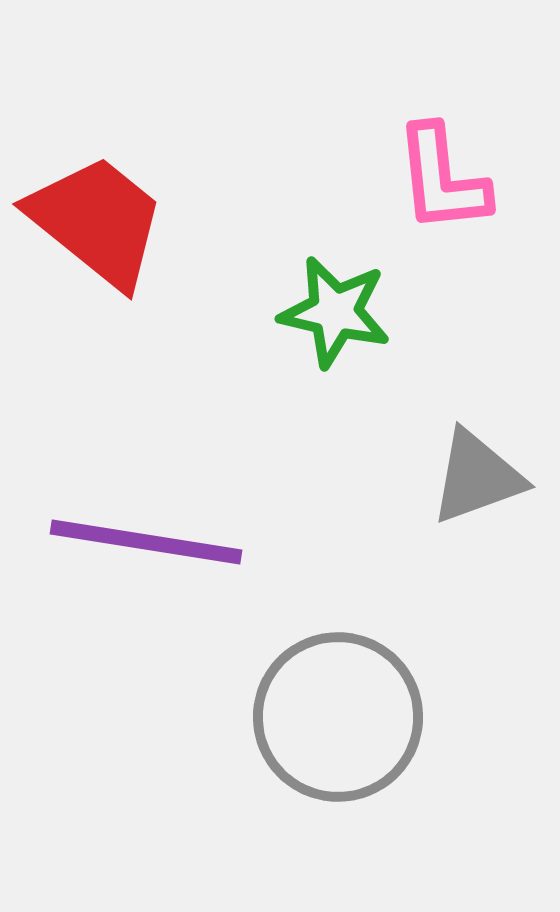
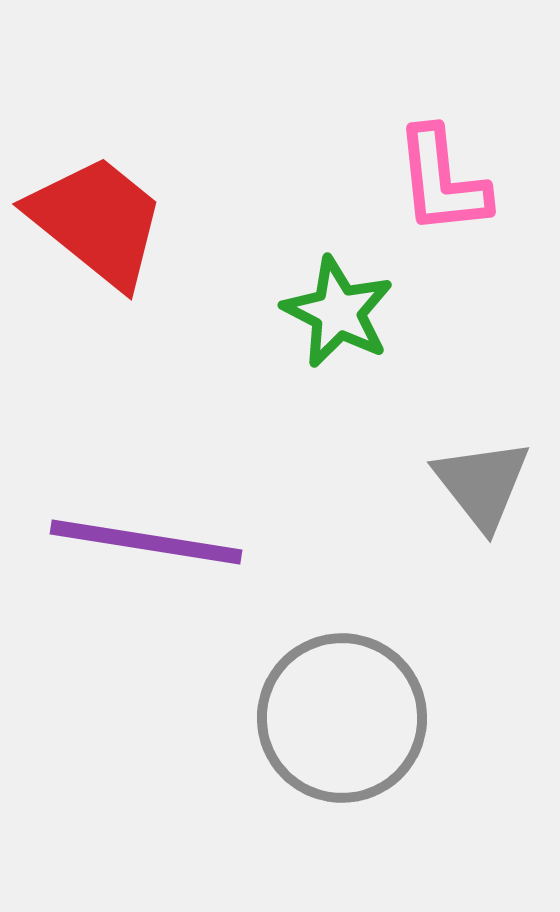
pink L-shape: moved 2 px down
green star: moved 3 px right; rotated 14 degrees clockwise
gray triangle: moved 5 px right, 7 px down; rotated 48 degrees counterclockwise
gray circle: moved 4 px right, 1 px down
